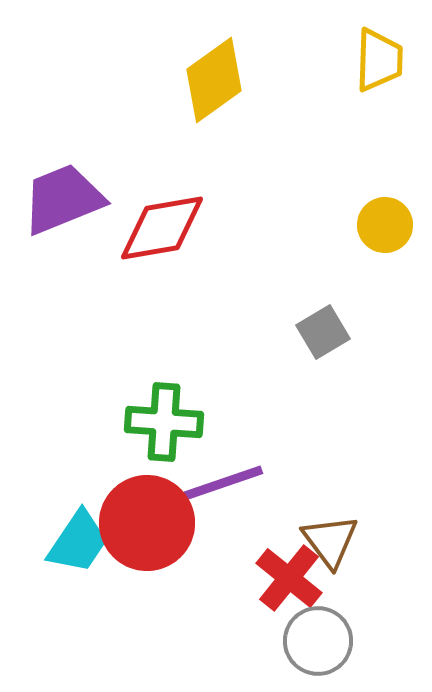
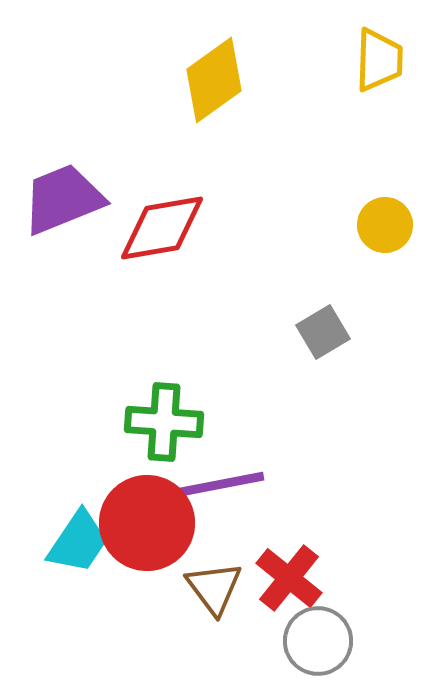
purple line: rotated 8 degrees clockwise
brown triangle: moved 116 px left, 47 px down
